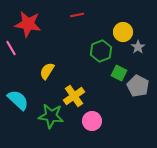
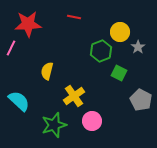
red line: moved 3 px left, 2 px down; rotated 24 degrees clockwise
red star: rotated 12 degrees counterclockwise
yellow circle: moved 3 px left
pink line: rotated 56 degrees clockwise
yellow semicircle: rotated 18 degrees counterclockwise
gray pentagon: moved 3 px right, 14 px down
cyan semicircle: moved 1 px right, 1 px down
green star: moved 3 px right, 9 px down; rotated 25 degrees counterclockwise
